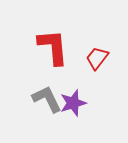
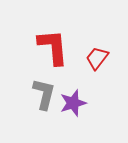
gray L-shape: moved 3 px left, 5 px up; rotated 40 degrees clockwise
